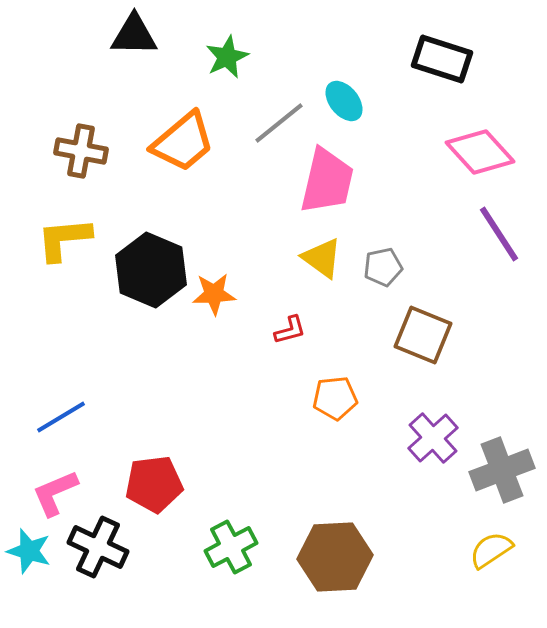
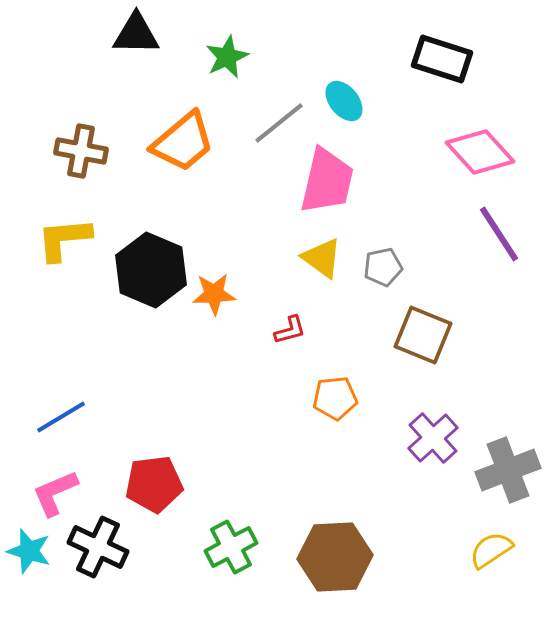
black triangle: moved 2 px right, 1 px up
gray cross: moved 6 px right
